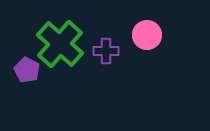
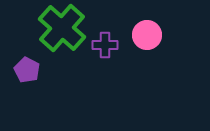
green cross: moved 2 px right, 16 px up
purple cross: moved 1 px left, 6 px up
